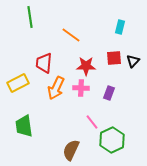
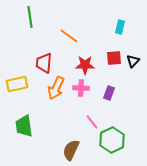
orange line: moved 2 px left, 1 px down
red star: moved 1 px left, 1 px up
yellow rectangle: moved 1 px left, 1 px down; rotated 15 degrees clockwise
